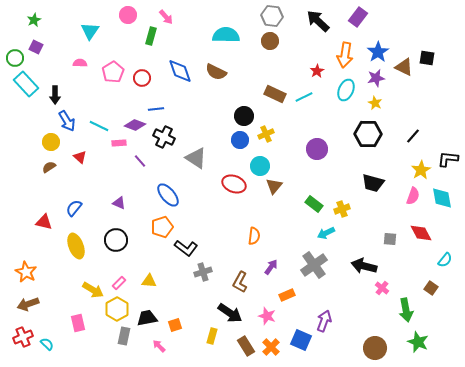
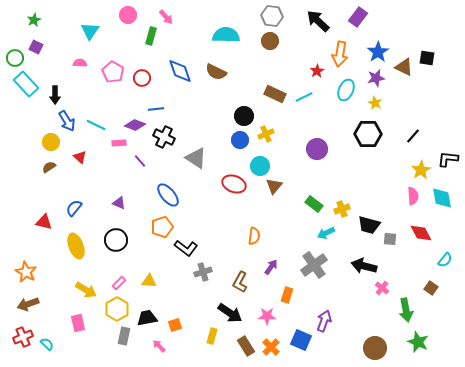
orange arrow at (345, 55): moved 5 px left, 1 px up
pink pentagon at (113, 72): rotated 10 degrees counterclockwise
cyan line at (99, 126): moved 3 px left, 1 px up
black trapezoid at (373, 183): moved 4 px left, 42 px down
pink semicircle at (413, 196): rotated 24 degrees counterclockwise
yellow arrow at (93, 290): moved 7 px left
orange rectangle at (287, 295): rotated 49 degrees counterclockwise
pink star at (267, 316): rotated 18 degrees counterclockwise
